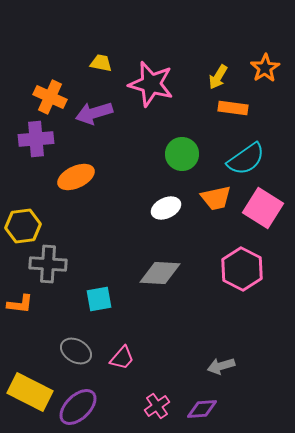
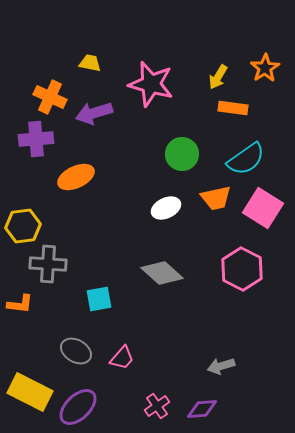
yellow trapezoid: moved 11 px left
gray diamond: moved 2 px right; rotated 39 degrees clockwise
